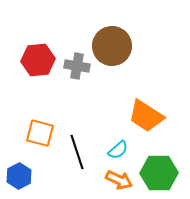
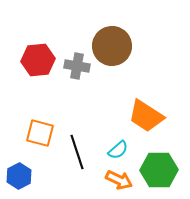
green hexagon: moved 3 px up
